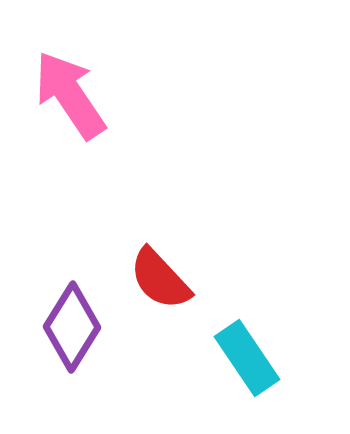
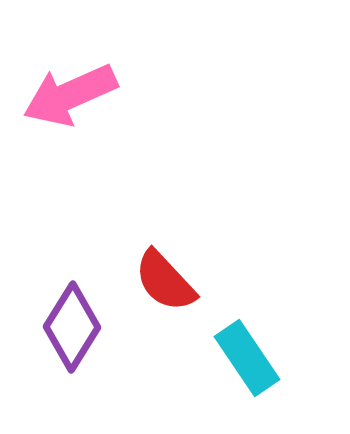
pink arrow: rotated 80 degrees counterclockwise
red semicircle: moved 5 px right, 2 px down
